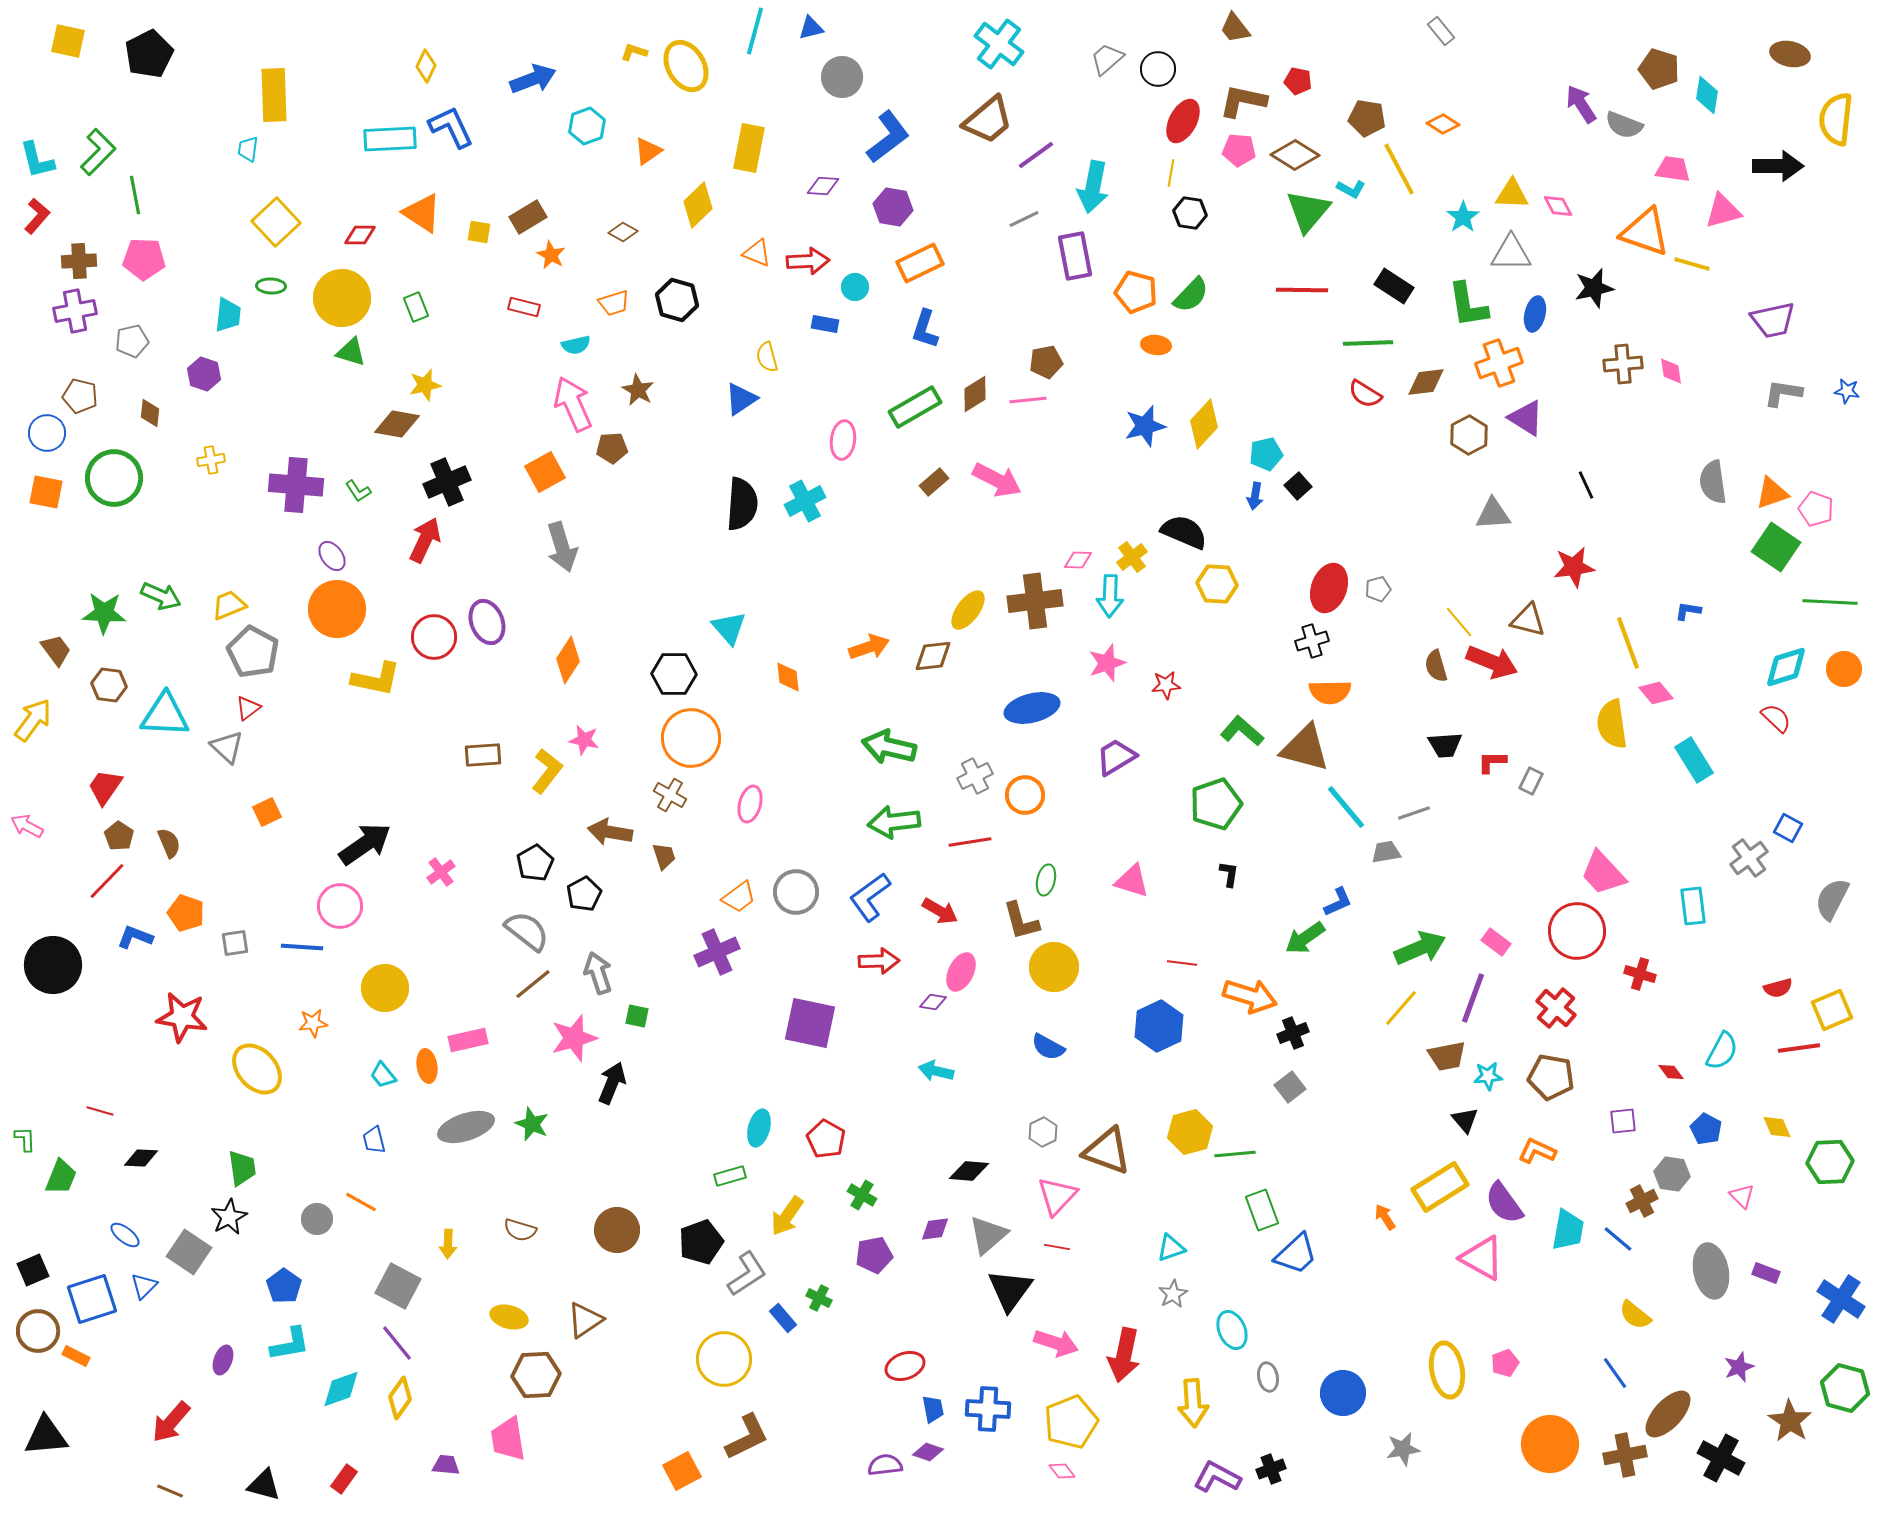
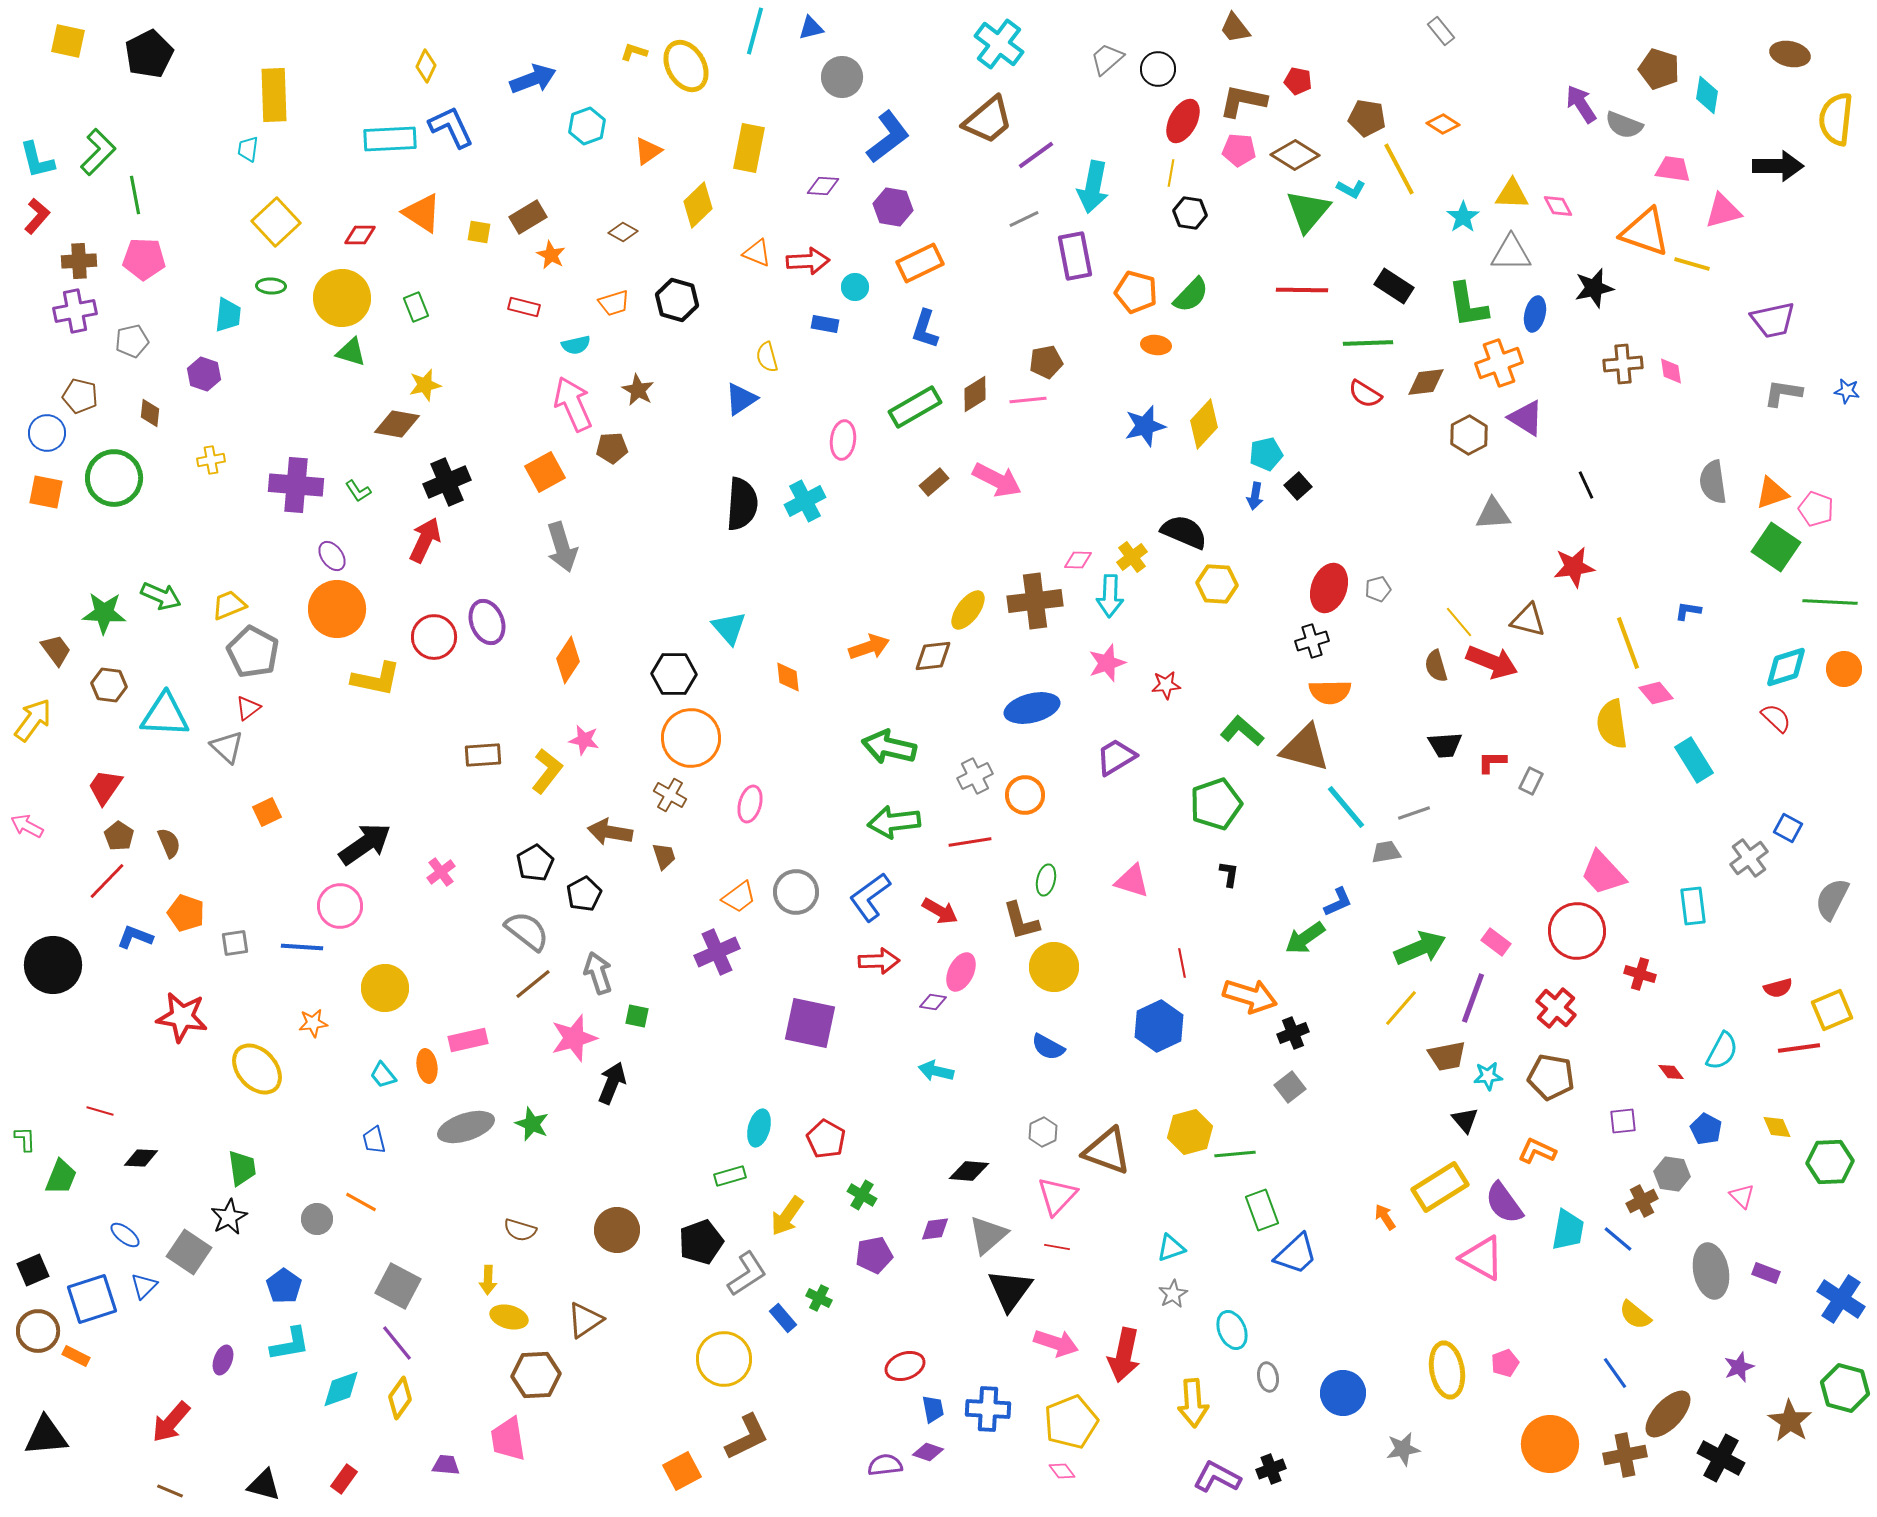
red line at (1182, 963): rotated 72 degrees clockwise
yellow arrow at (448, 1244): moved 40 px right, 36 px down
